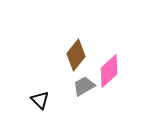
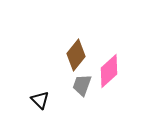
gray trapezoid: moved 2 px left, 1 px up; rotated 40 degrees counterclockwise
